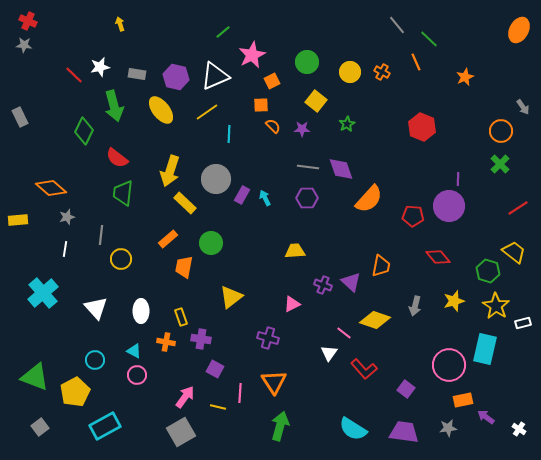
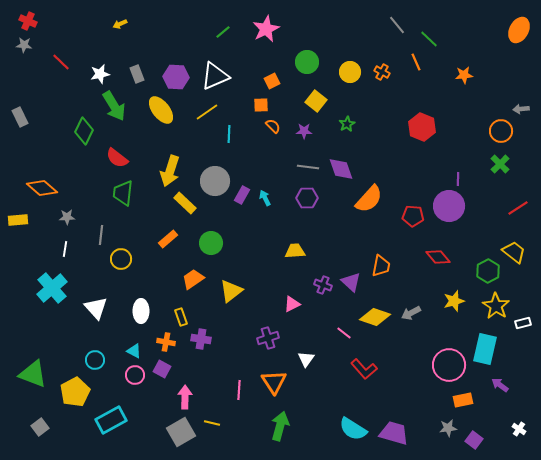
yellow arrow at (120, 24): rotated 96 degrees counterclockwise
pink star at (252, 55): moved 14 px right, 26 px up
white star at (100, 67): moved 7 px down
gray rectangle at (137, 74): rotated 60 degrees clockwise
red line at (74, 75): moved 13 px left, 13 px up
purple hexagon at (176, 77): rotated 10 degrees counterclockwise
orange star at (465, 77): moved 1 px left, 2 px up; rotated 18 degrees clockwise
green arrow at (114, 106): rotated 16 degrees counterclockwise
gray arrow at (523, 107): moved 2 px left, 2 px down; rotated 119 degrees clockwise
purple star at (302, 129): moved 2 px right, 2 px down
gray circle at (216, 179): moved 1 px left, 2 px down
orange diamond at (51, 188): moved 9 px left
gray star at (67, 217): rotated 14 degrees clockwise
orange trapezoid at (184, 267): moved 9 px right, 12 px down; rotated 45 degrees clockwise
green hexagon at (488, 271): rotated 15 degrees clockwise
cyan cross at (43, 293): moved 9 px right, 5 px up
yellow triangle at (231, 297): moved 6 px up
gray arrow at (415, 306): moved 4 px left, 7 px down; rotated 48 degrees clockwise
yellow diamond at (375, 320): moved 3 px up
purple cross at (268, 338): rotated 35 degrees counterclockwise
white triangle at (329, 353): moved 23 px left, 6 px down
purple square at (215, 369): moved 53 px left
pink circle at (137, 375): moved 2 px left
green triangle at (35, 377): moved 2 px left, 3 px up
purple square at (406, 389): moved 68 px right, 51 px down
pink line at (240, 393): moved 1 px left, 3 px up
pink arrow at (185, 397): rotated 35 degrees counterclockwise
yellow line at (218, 407): moved 6 px left, 16 px down
purple arrow at (486, 417): moved 14 px right, 32 px up
cyan rectangle at (105, 426): moved 6 px right, 6 px up
purple trapezoid at (404, 432): moved 10 px left, 1 px down; rotated 8 degrees clockwise
